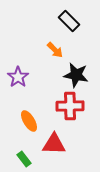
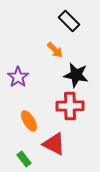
red triangle: rotated 25 degrees clockwise
